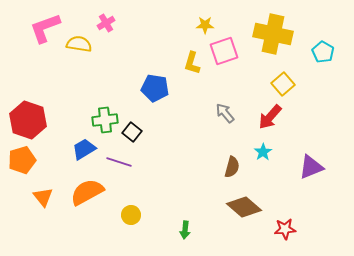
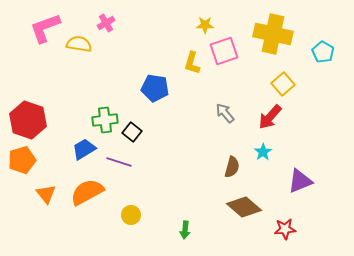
purple triangle: moved 11 px left, 14 px down
orange triangle: moved 3 px right, 3 px up
